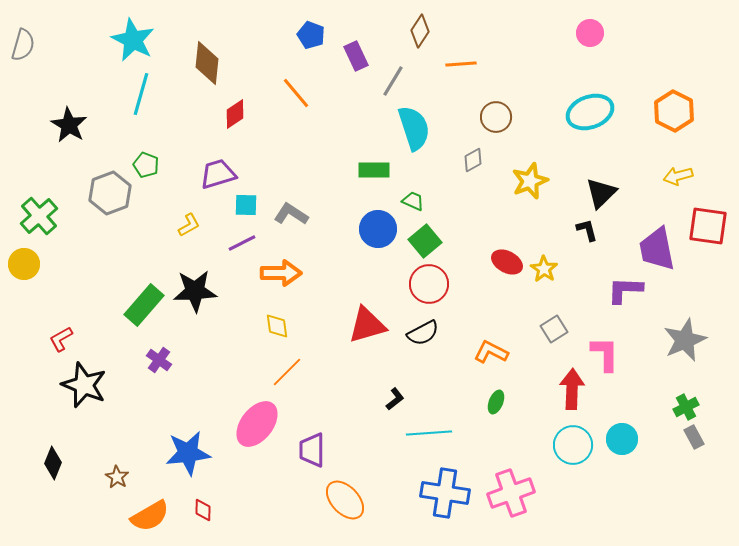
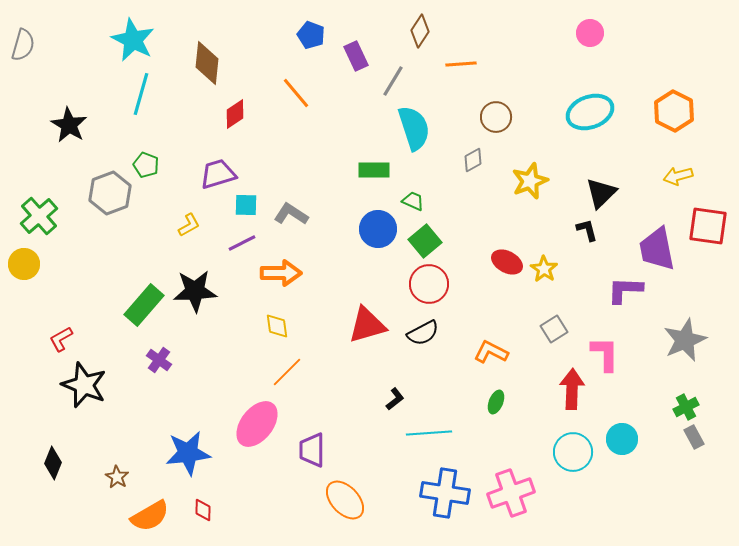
cyan circle at (573, 445): moved 7 px down
